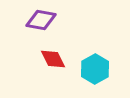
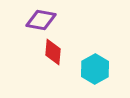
red diamond: moved 7 px up; rotated 32 degrees clockwise
